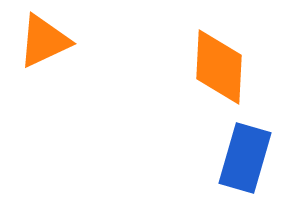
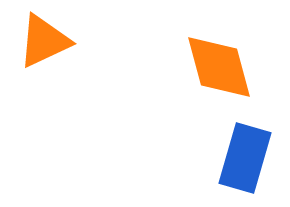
orange diamond: rotated 18 degrees counterclockwise
